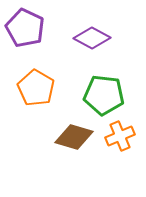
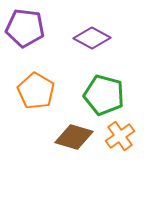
purple pentagon: rotated 18 degrees counterclockwise
orange pentagon: moved 3 px down
green pentagon: rotated 9 degrees clockwise
orange cross: rotated 12 degrees counterclockwise
